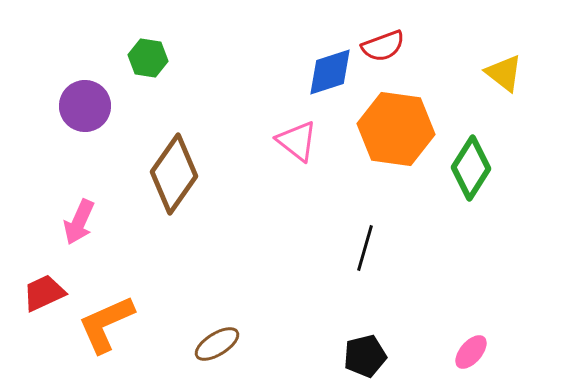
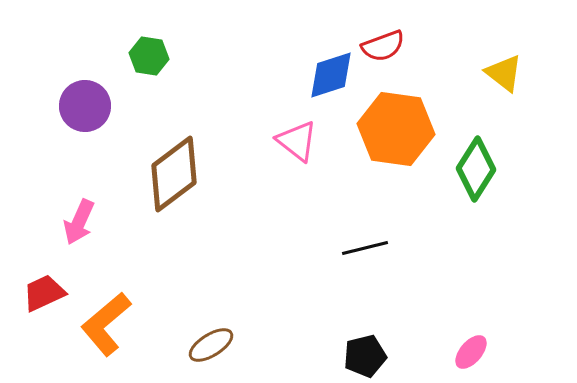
green hexagon: moved 1 px right, 2 px up
blue diamond: moved 1 px right, 3 px down
green diamond: moved 5 px right, 1 px down
brown diamond: rotated 18 degrees clockwise
black line: rotated 60 degrees clockwise
orange L-shape: rotated 16 degrees counterclockwise
brown ellipse: moved 6 px left, 1 px down
